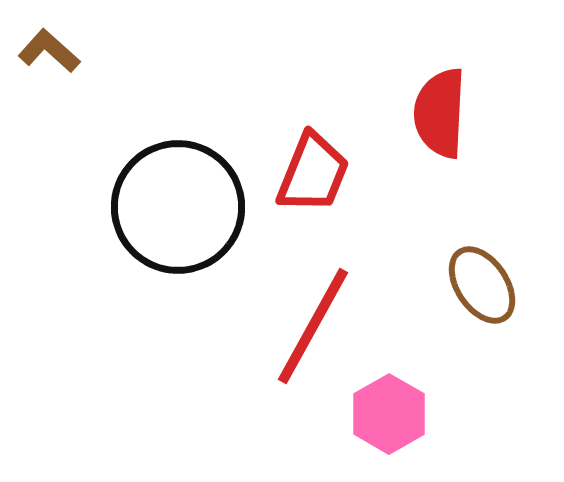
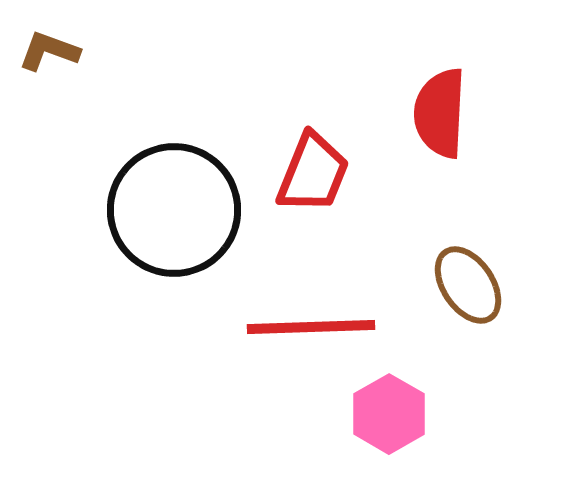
brown L-shape: rotated 22 degrees counterclockwise
black circle: moved 4 px left, 3 px down
brown ellipse: moved 14 px left
red line: moved 2 px left, 1 px down; rotated 59 degrees clockwise
